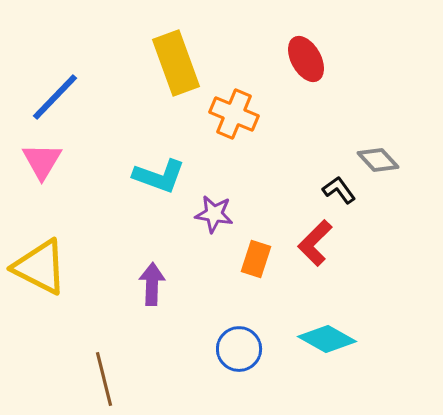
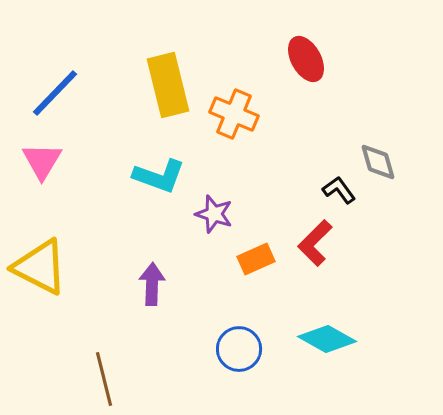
yellow rectangle: moved 8 px left, 22 px down; rotated 6 degrees clockwise
blue line: moved 4 px up
gray diamond: moved 2 px down; rotated 27 degrees clockwise
purple star: rotated 9 degrees clockwise
orange rectangle: rotated 48 degrees clockwise
